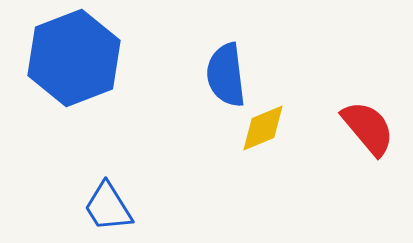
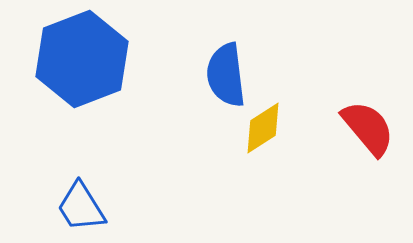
blue hexagon: moved 8 px right, 1 px down
yellow diamond: rotated 10 degrees counterclockwise
blue trapezoid: moved 27 px left
